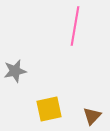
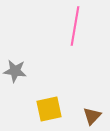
gray star: rotated 20 degrees clockwise
